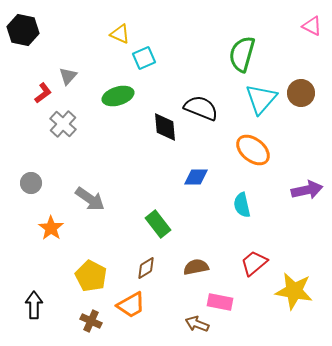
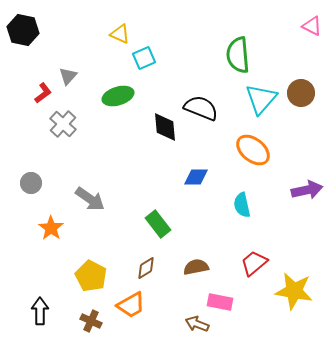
green semicircle: moved 4 px left, 1 px down; rotated 21 degrees counterclockwise
black arrow: moved 6 px right, 6 px down
